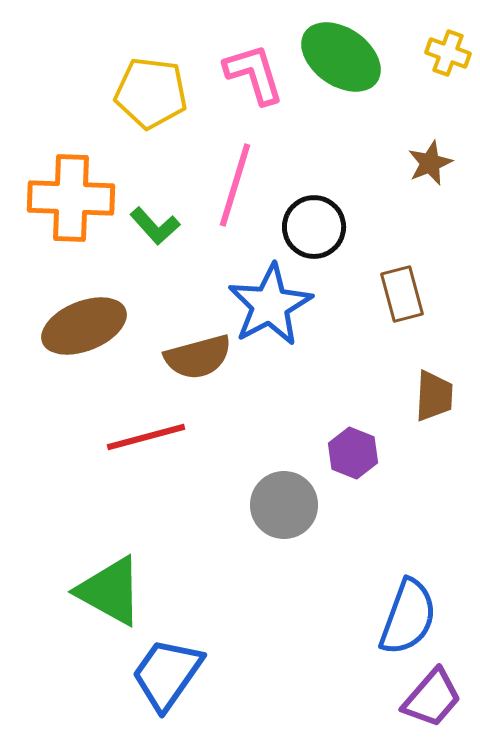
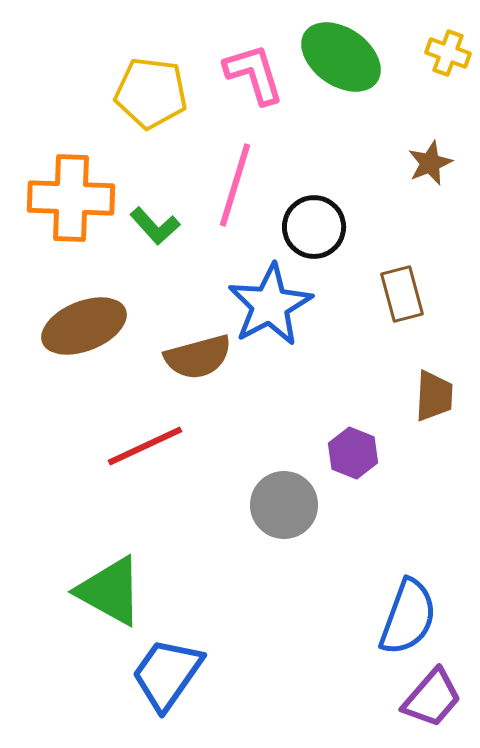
red line: moved 1 px left, 9 px down; rotated 10 degrees counterclockwise
